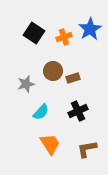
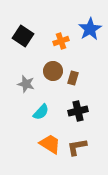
black square: moved 11 px left, 3 px down
orange cross: moved 3 px left, 4 px down
brown rectangle: rotated 56 degrees counterclockwise
gray star: rotated 30 degrees clockwise
black cross: rotated 12 degrees clockwise
orange trapezoid: rotated 25 degrees counterclockwise
brown L-shape: moved 10 px left, 2 px up
